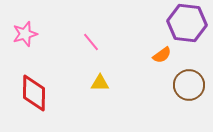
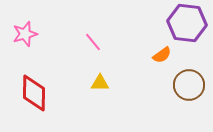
pink line: moved 2 px right
